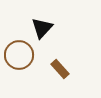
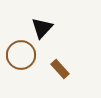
brown circle: moved 2 px right
